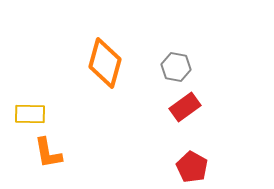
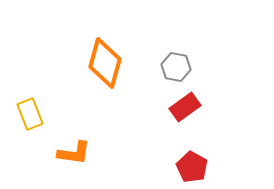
yellow rectangle: rotated 68 degrees clockwise
orange L-shape: moved 26 px right; rotated 72 degrees counterclockwise
